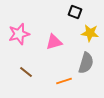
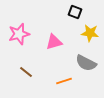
gray semicircle: rotated 100 degrees clockwise
